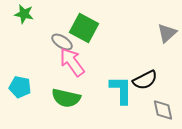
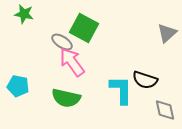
black semicircle: rotated 45 degrees clockwise
cyan pentagon: moved 2 px left, 1 px up
gray diamond: moved 2 px right
